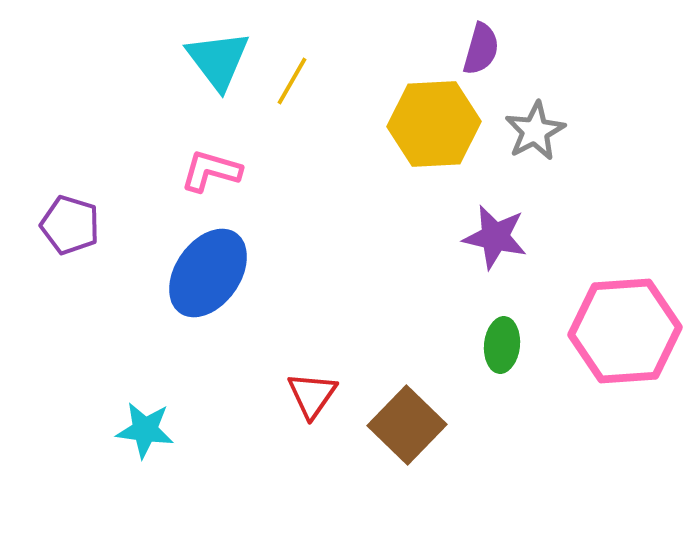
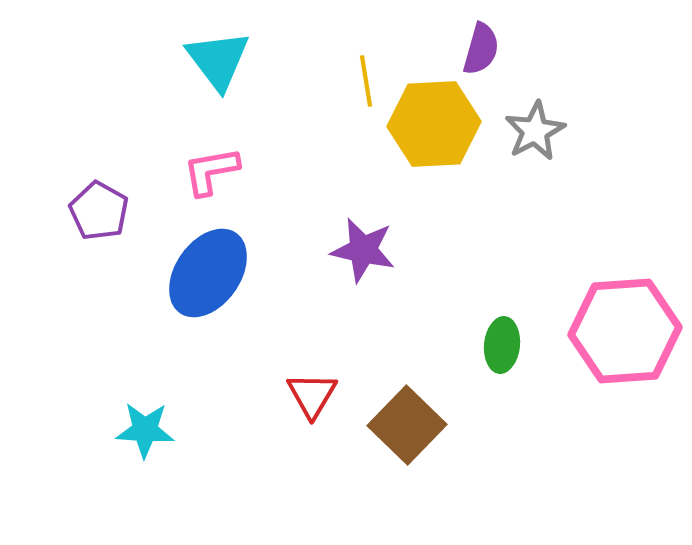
yellow line: moved 74 px right; rotated 39 degrees counterclockwise
pink L-shape: rotated 26 degrees counterclockwise
purple pentagon: moved 29 px right, 14 px up; rotated 12 degrees clockwise
purple star: moved 132 px left, 13 px down
red triangle: rotated 4 degrees counterclockwise
cyan star: rotated 4 degrees counterclockwise
